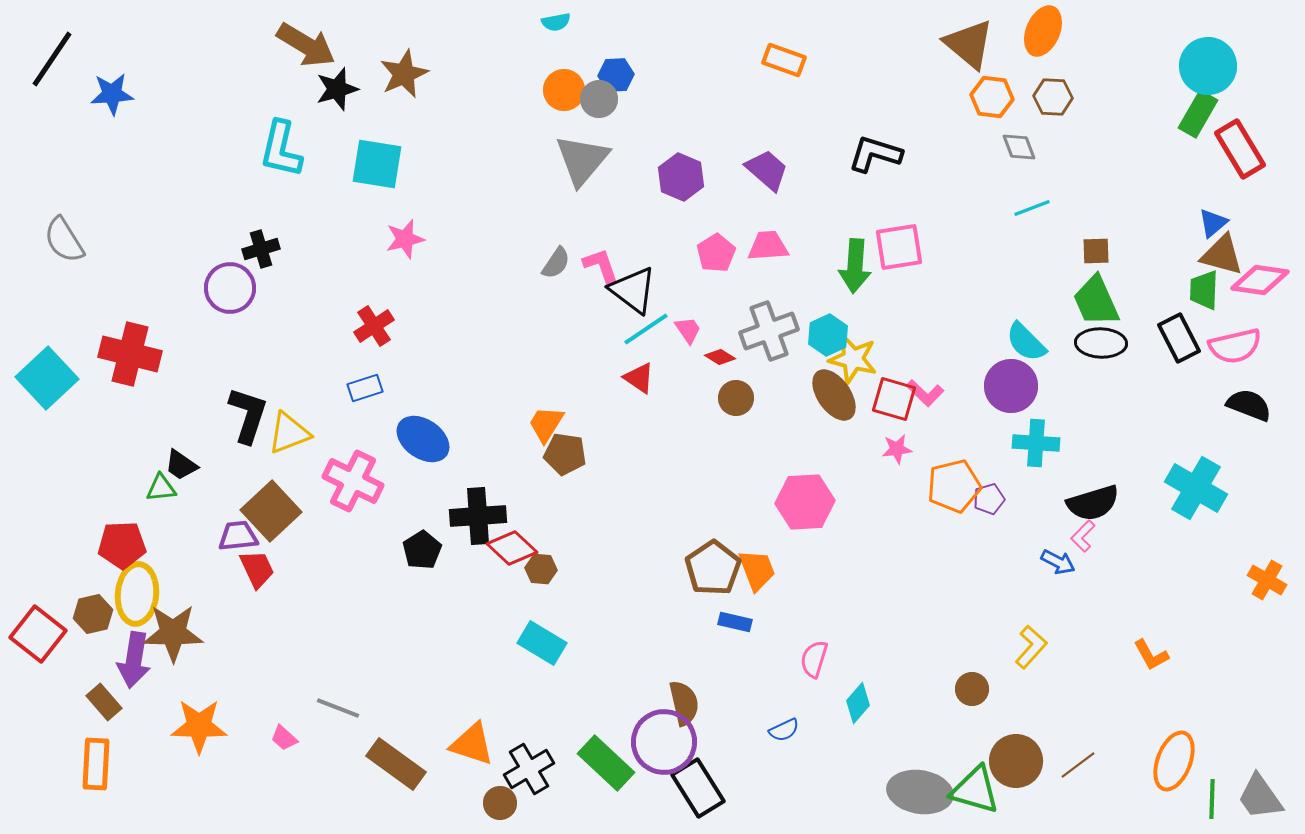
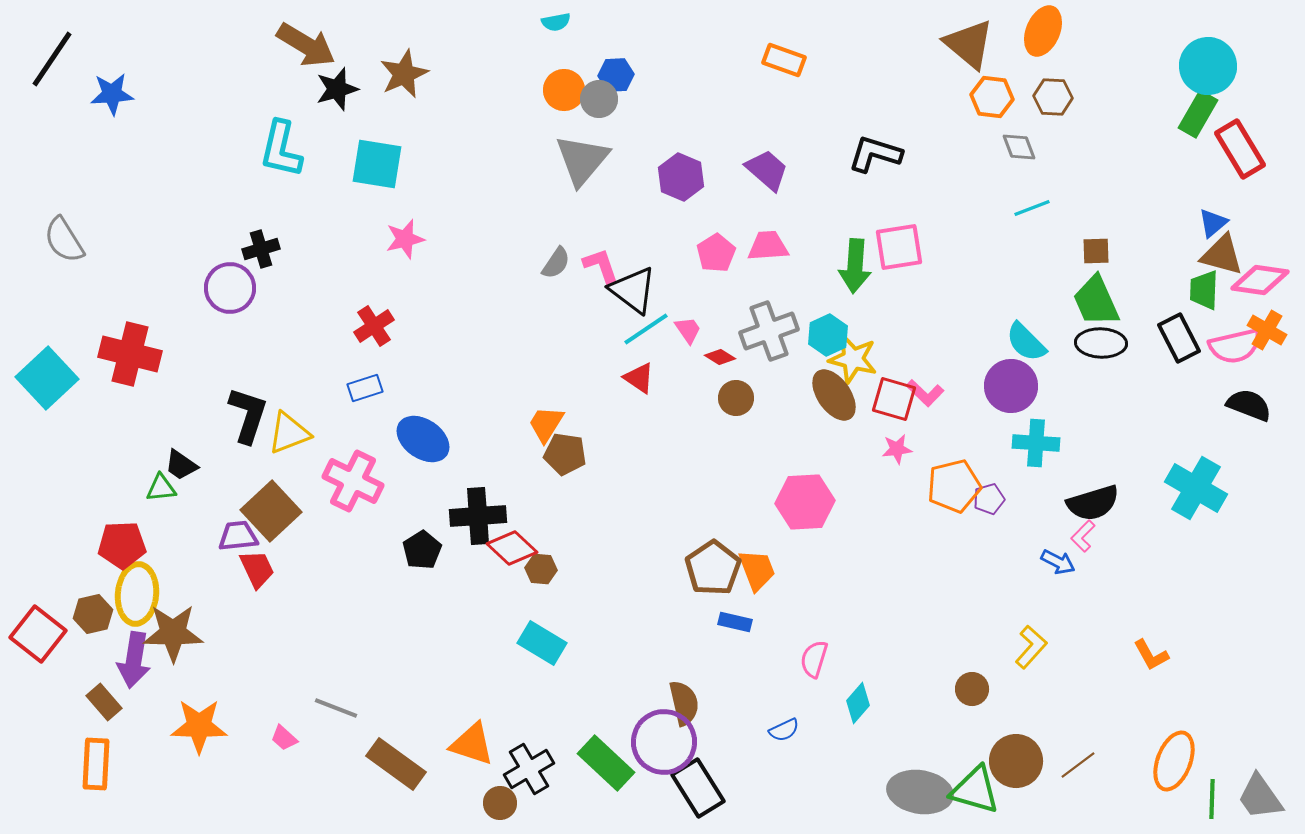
orange cross at (1267, 580): moved 250 px up
gray line at (338, 708): moved 2 px left
